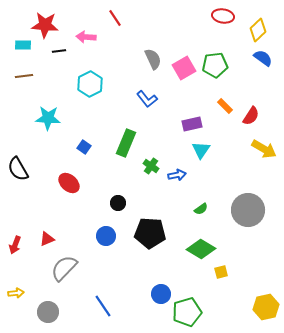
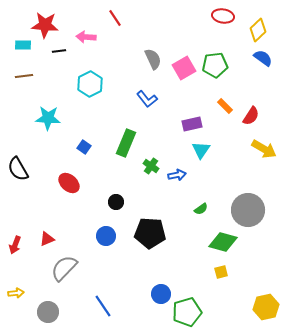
black circle at (118, 203): moved 2 px left, 1 px up
green diamond at (201, 249): moved 22 px right, 7 px up; rotated 16 degrees counterclockwise
